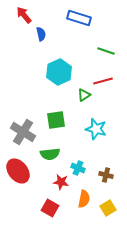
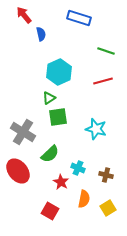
green triangle: moved 35 px left, 3 px down
green square: moved 2 px right, 3 px up
green semicircle: rotated 36 degrees counterclockwise
red star: rotated 21 degrees clockwise
red square: moved 3 px down
